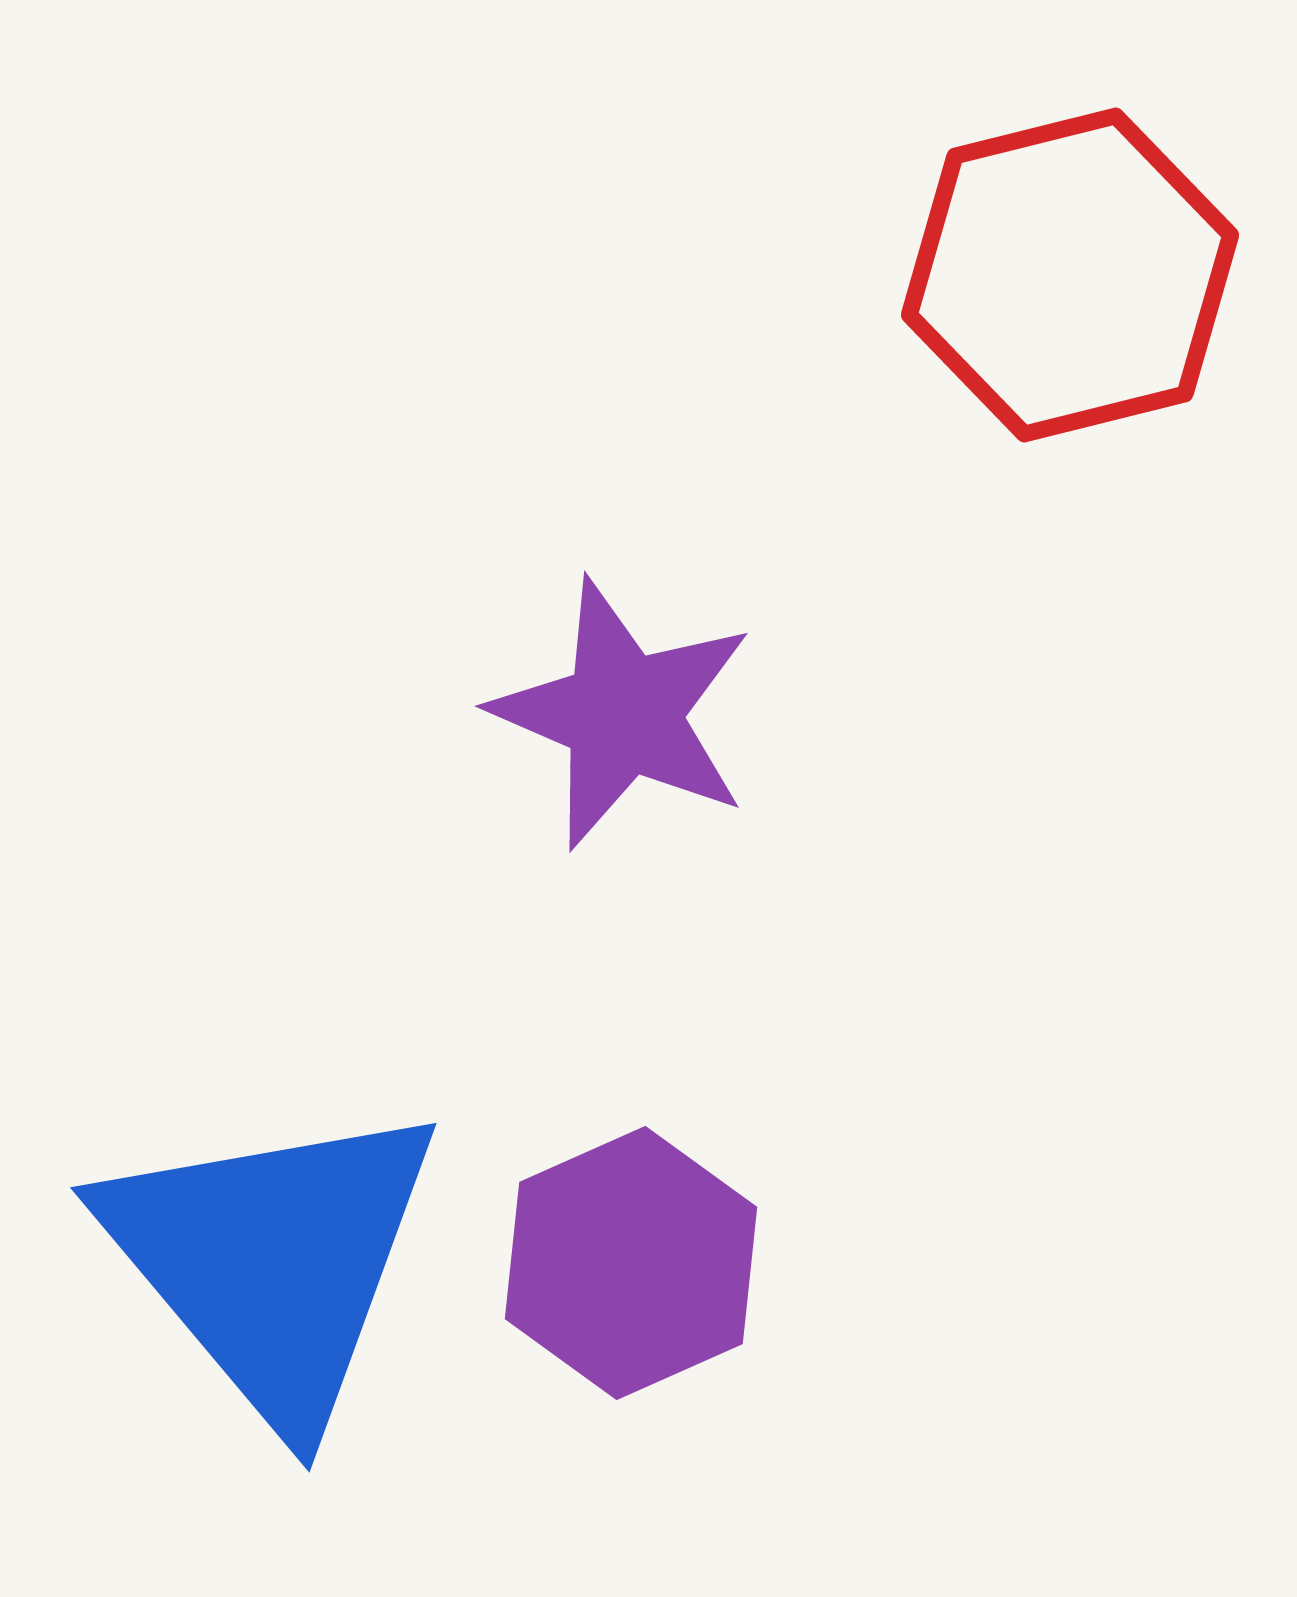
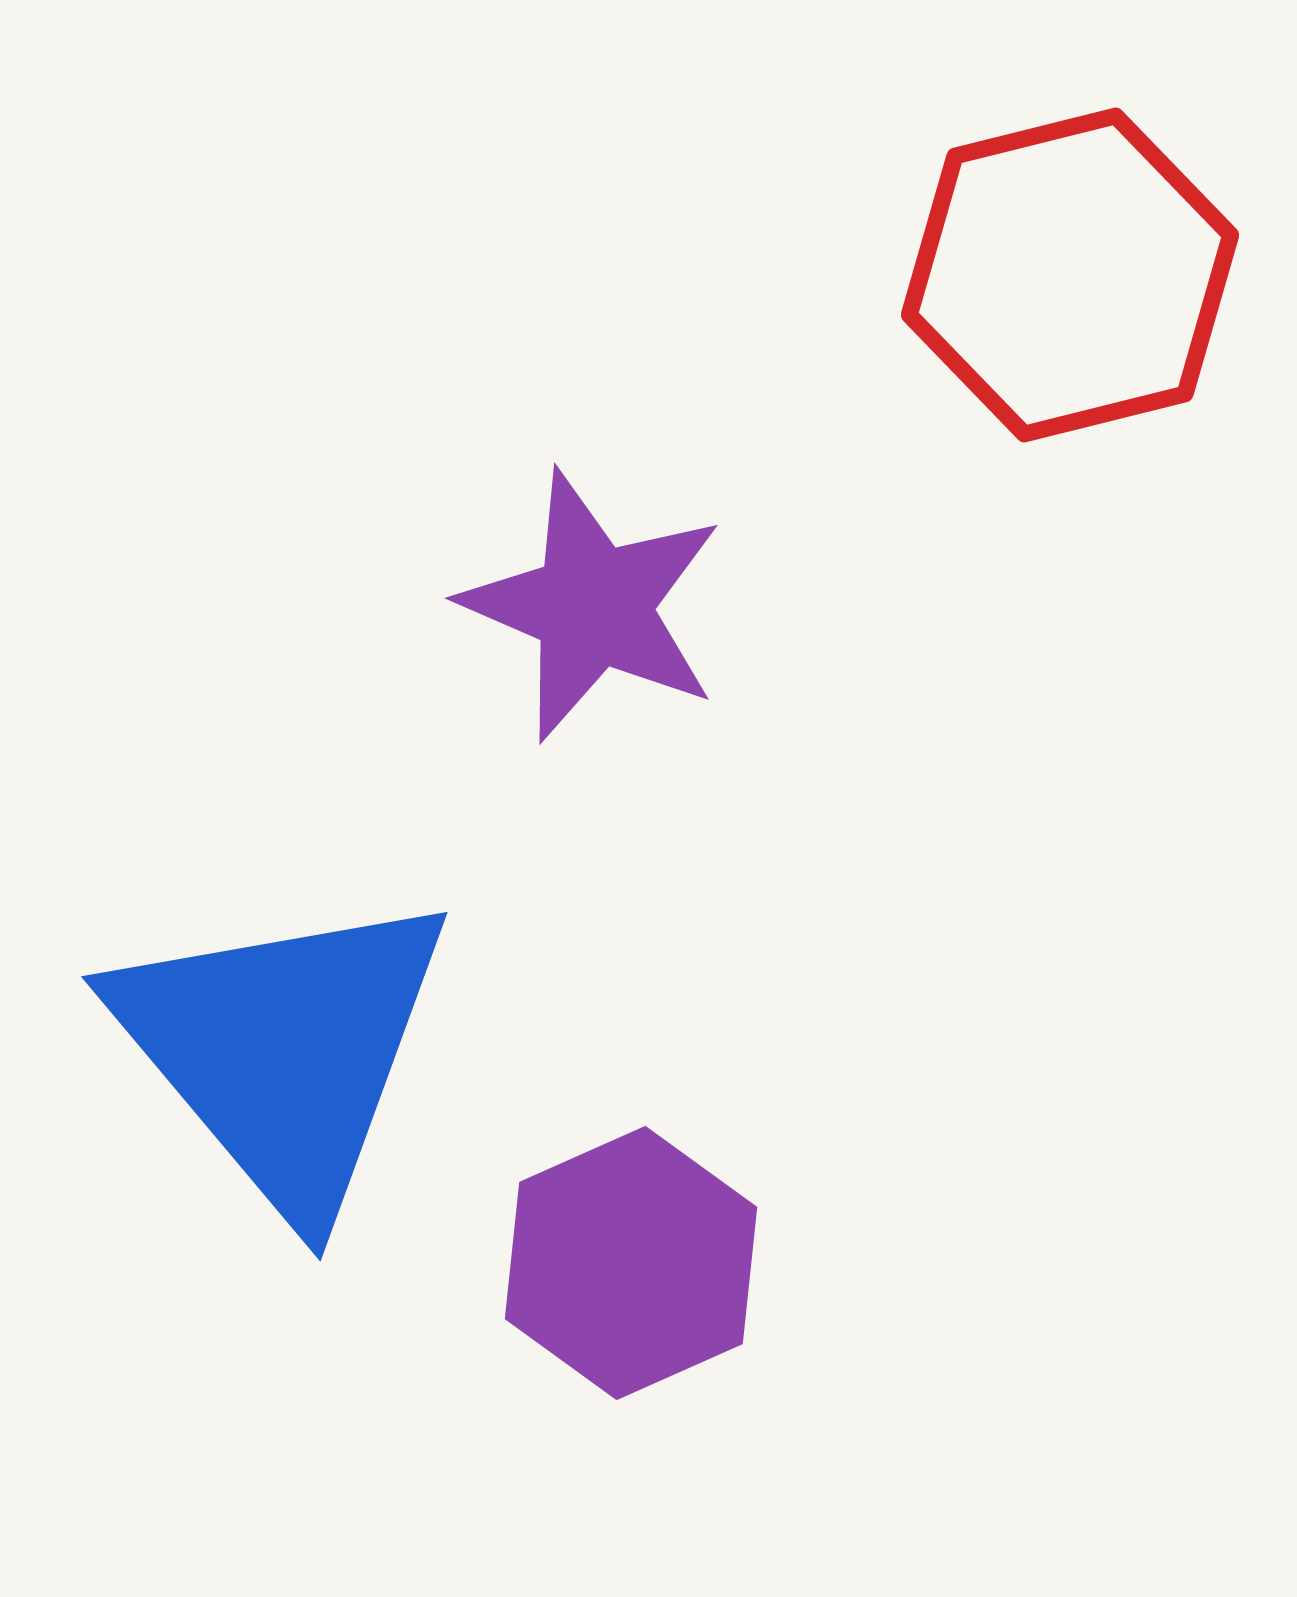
purple star: moved 30 px left, 108 px up
blue triangle: moved 11 px right, 211 px up
